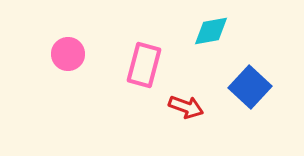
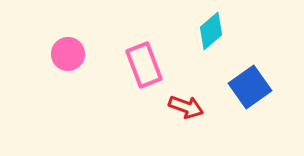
cyan diamond: rotated 30 degrees counterclockwise
pink rectangle: rotated 36 degrees counterclockwise
blue square: rotated 12 degrees clockwise
